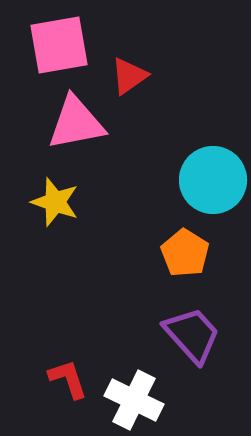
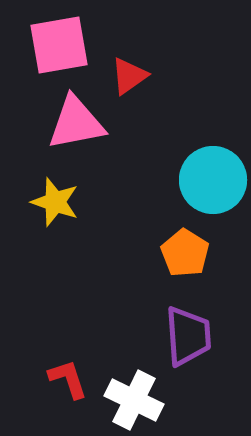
purple trapezoid: moved 4 px left, 1 px down; rotated 38 degrees clockwise
